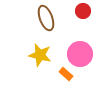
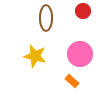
brown ellipse: rotated 20 degrees clockwise
yellow star: moved 5 px left, 1 px down
orange rectangle: moved 6 px right, 7 px down
